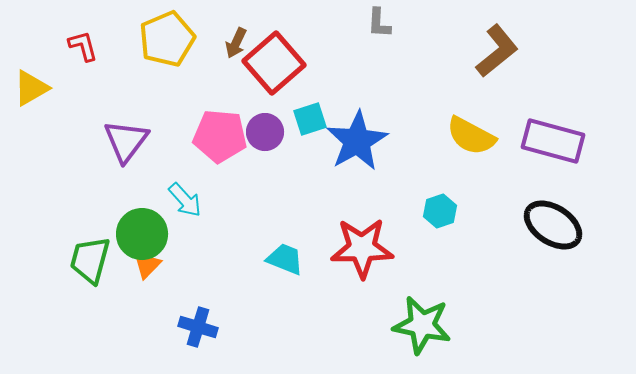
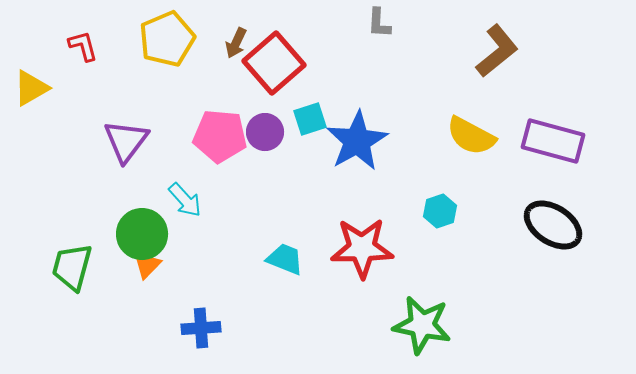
green trapezoid: moved 18 px left, 7 px down
blue cross: moved 3 px right, 1 px down; rotated 21 degrees counterclockwise
